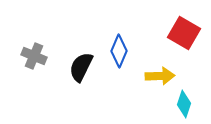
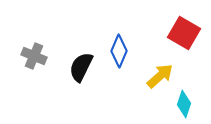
yellow arrow: rotated 40 degrees counterclockwise
